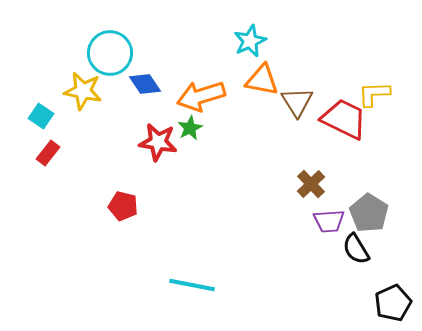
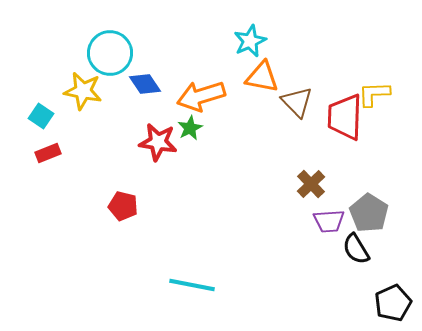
orange triangle: moved 3 px up
brown triangle: rotated 12 degrees counterclockwise
red trapezoid: moved 1 px right, 2 px up; rotated 114 degrees counterclockwise
red rectangle: rotated 30 degrees clockwise
